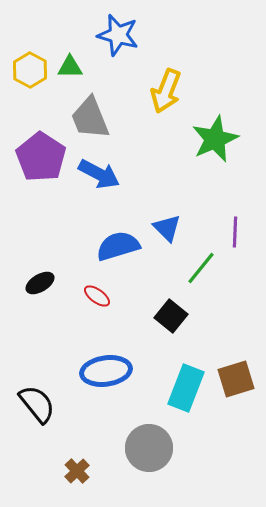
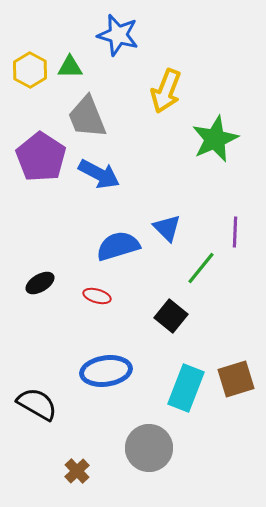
gray trapezoid: moved 3 px left, 1 px up
red ellipse: rotated 20 degrees counterclockwise
black semicircle: rotated 21 degrees counterclockwise
